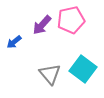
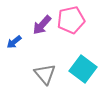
gray triangle: moved 5 px left
